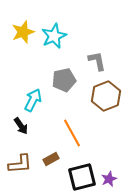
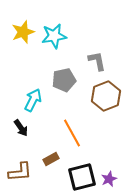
cyan star: rotated 15 degrees clockwise
black arrow: moved 2 px down
brown L-shape: moved 8 px down
